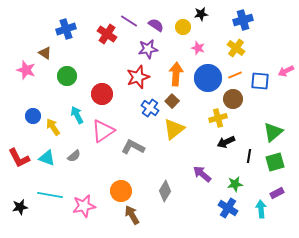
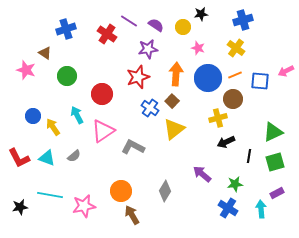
green triangle at (273, 132): rotated 15 degrees clockwise
